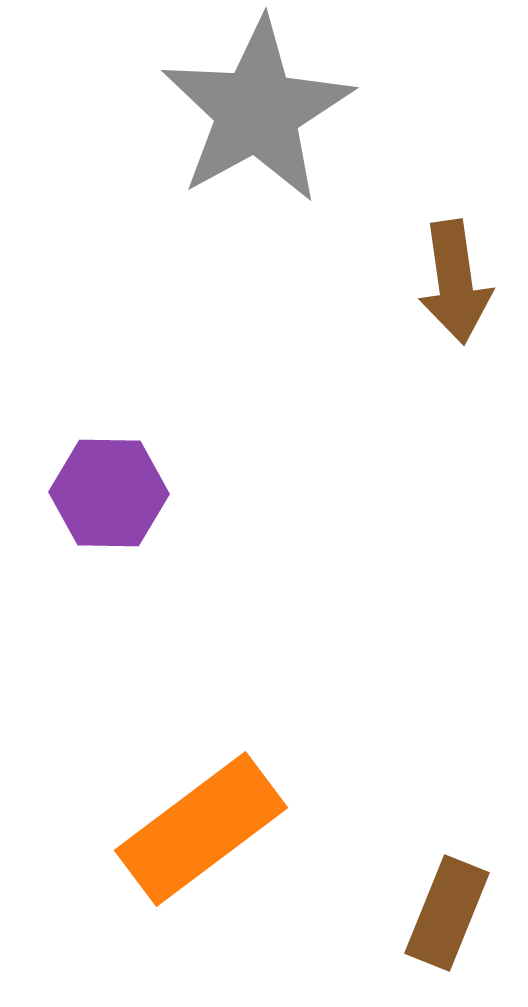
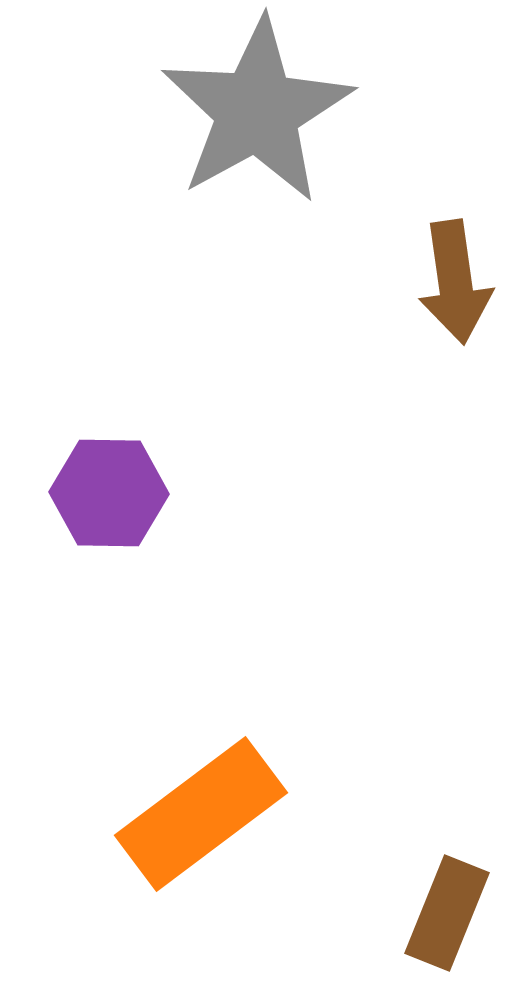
orange rectangle: moved 15 px up
